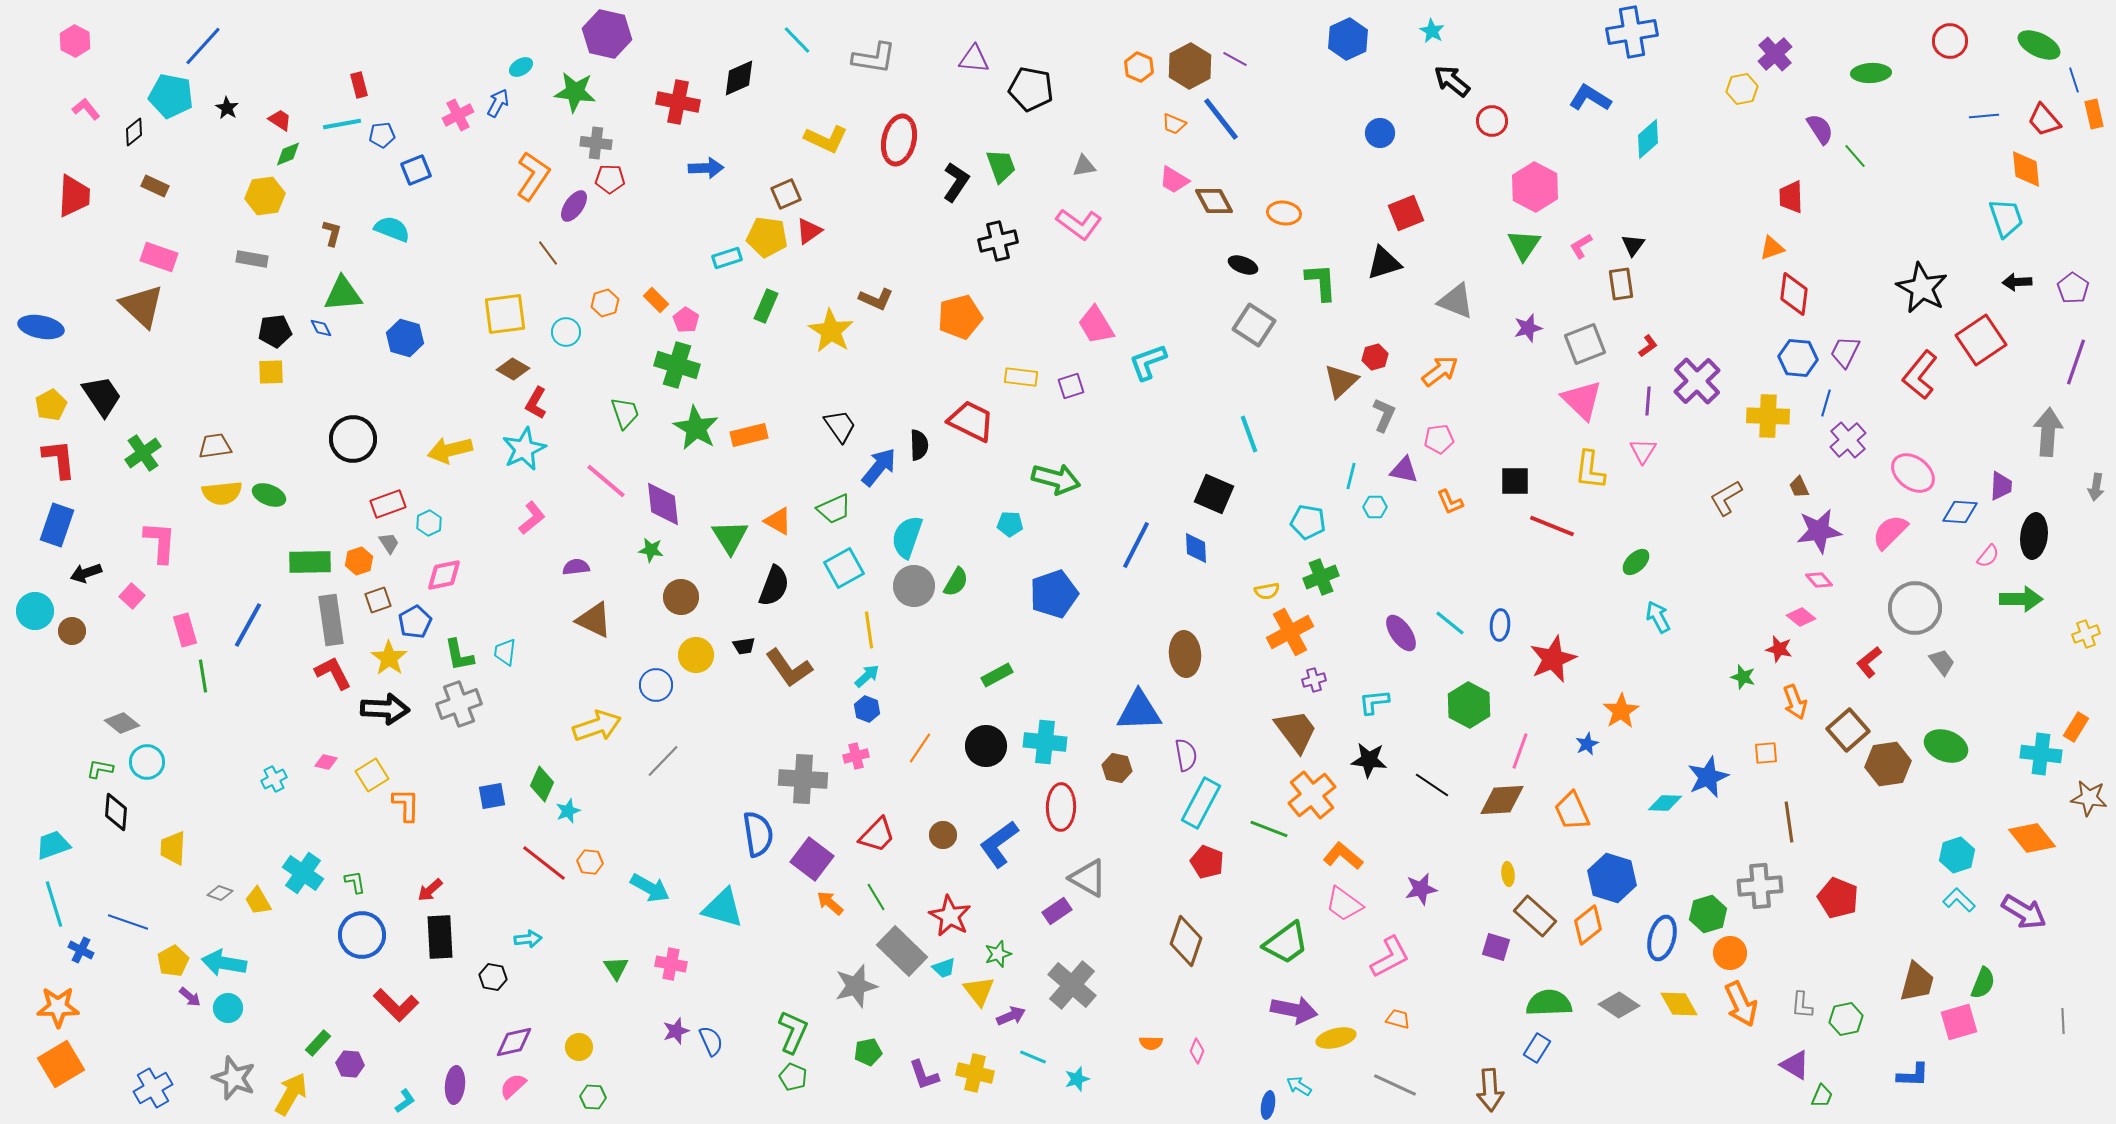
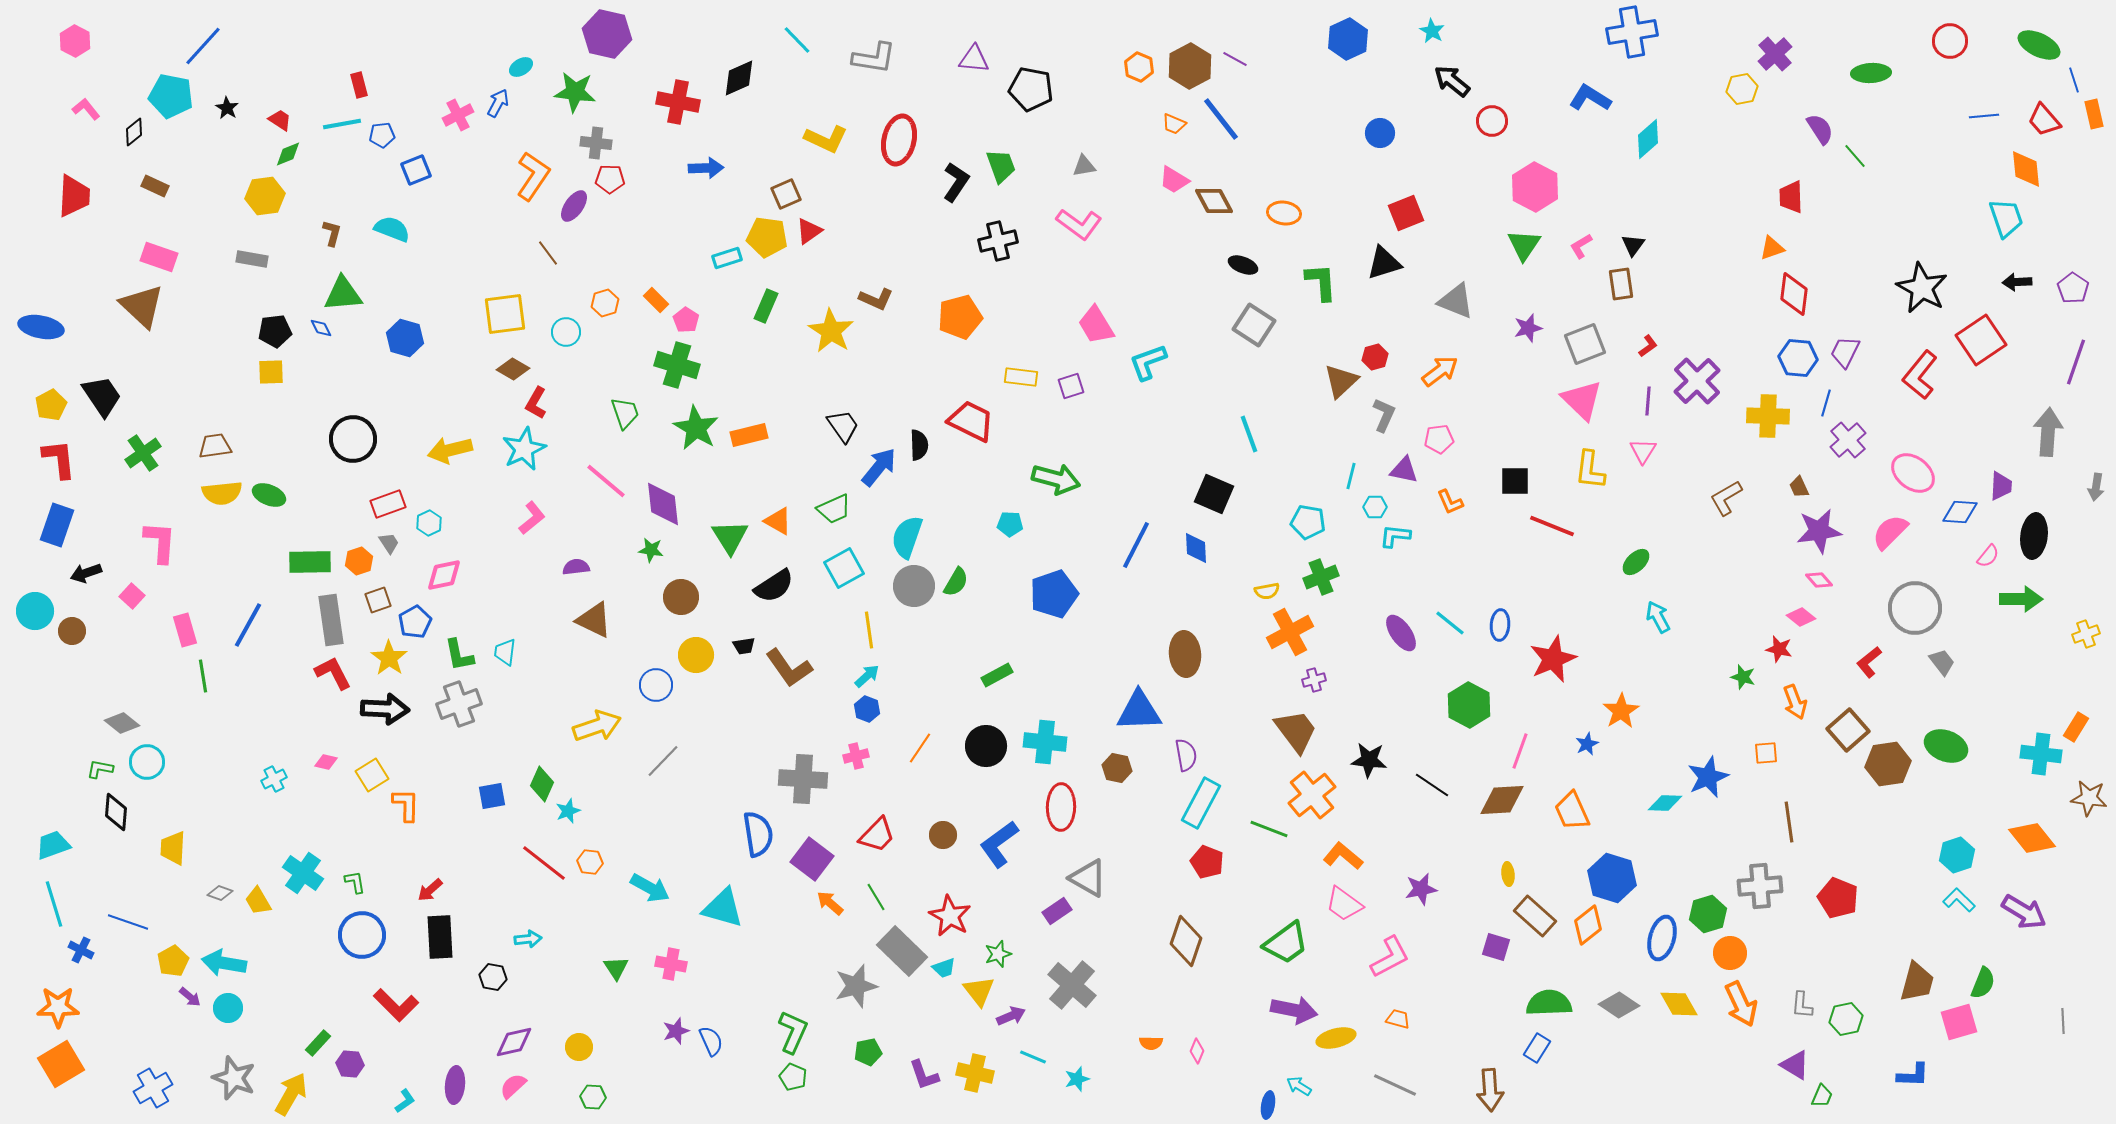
black trapezoid at (840, 426): moved 3 px right
black semicircle at (774, 586): rotated 36 degrees clockwise
cyan L-shape at (1374, 702): moved 21 px right, 166 px up; rotated 12 degrees clockwise
